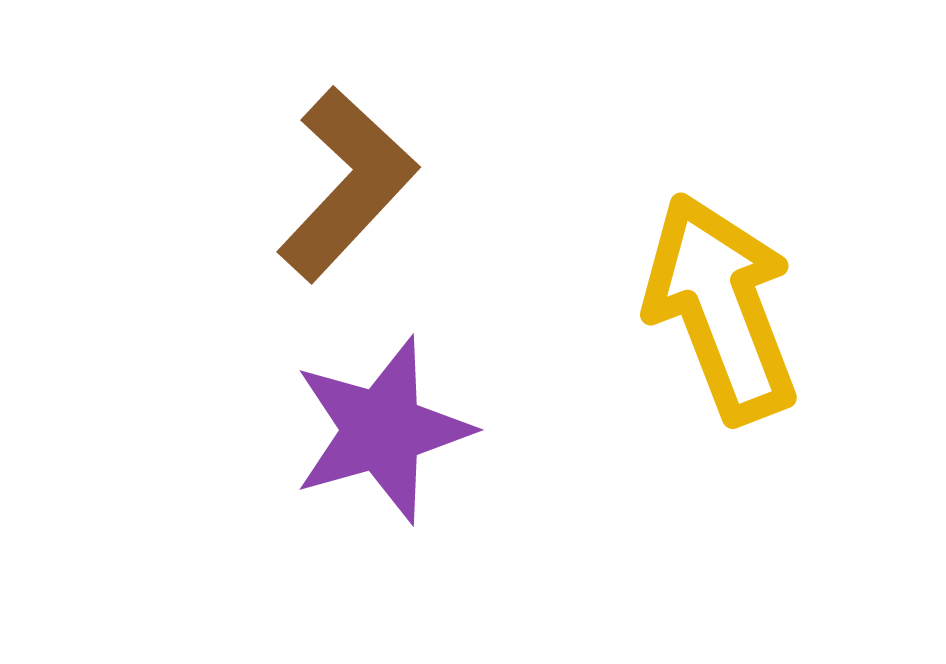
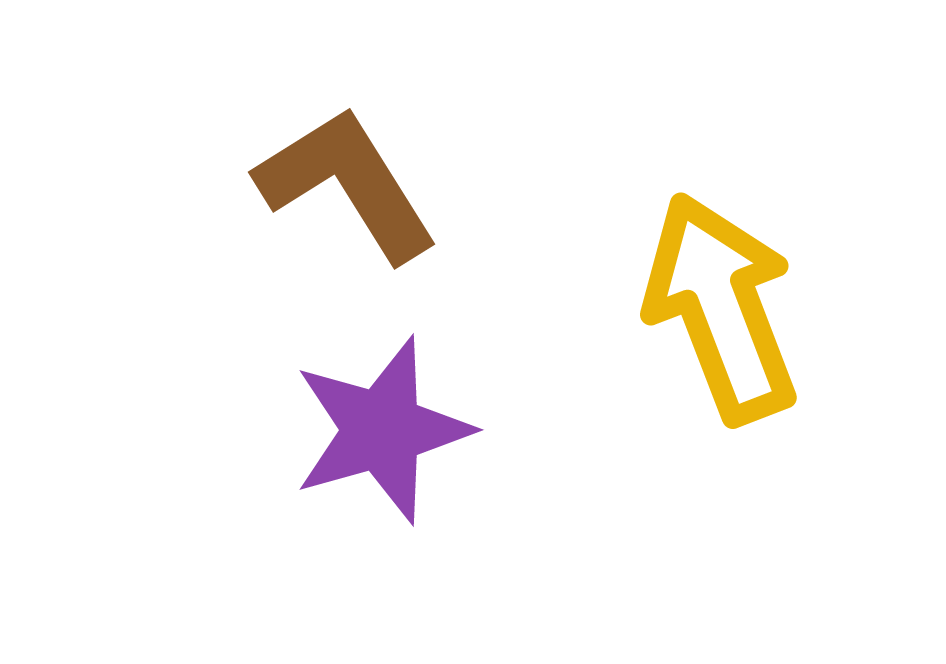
brown L-shape: rotated 75 degrees counterclockwise
